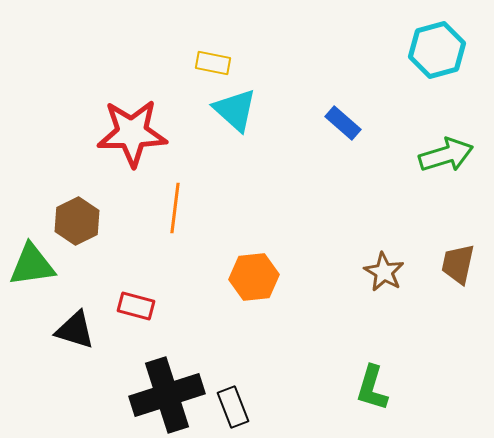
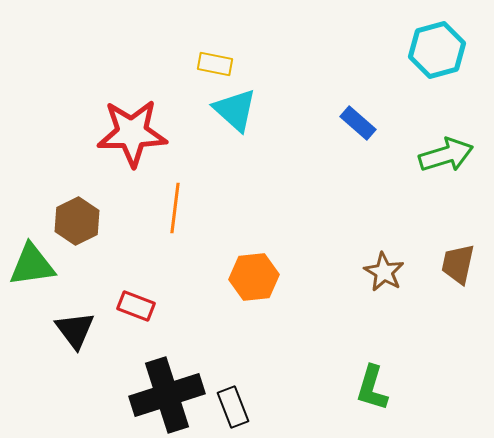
yellow rectangle: moved 2 px right, 1 px down
blue rectangle: moved 15 px right
red rectangle: rotated 6 degrees clockwise
black triangle: rotated 36 degrees clockwise
